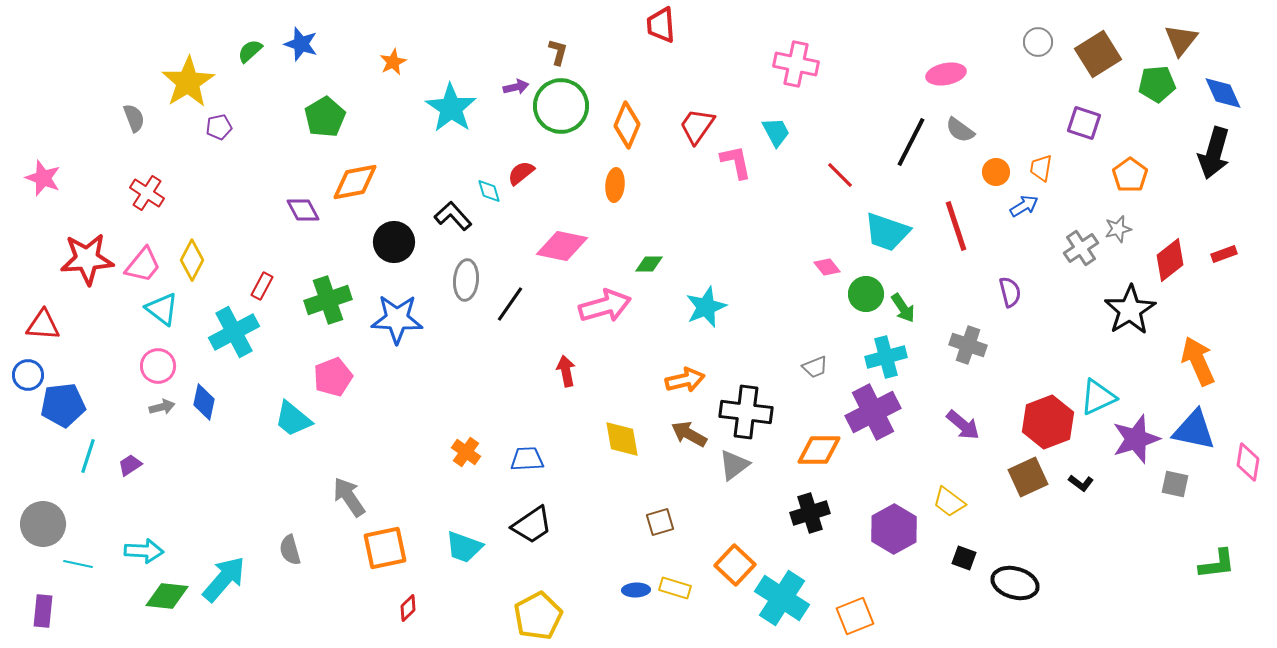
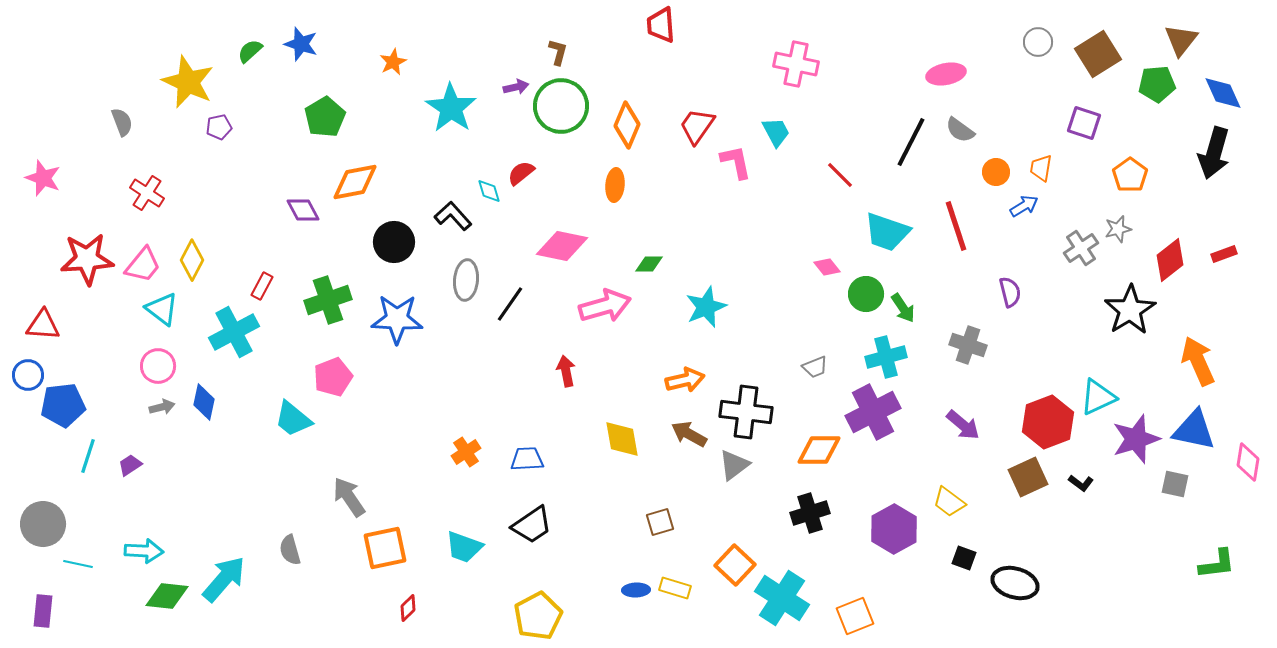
yellow star at (188, 82): rotated 16 degrees counterclockwise
gray semicircle at (134, 118): moved 12 px left, 4 px down
orange cross at (466, 452): rotated 20 degrees clockwise
